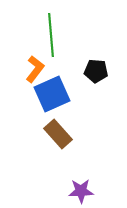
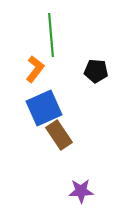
blue square: moved 8 px left, 14 px down
brown rectangle: moved 1 px right, 1 px down; rotated 8 degrees clockwise
